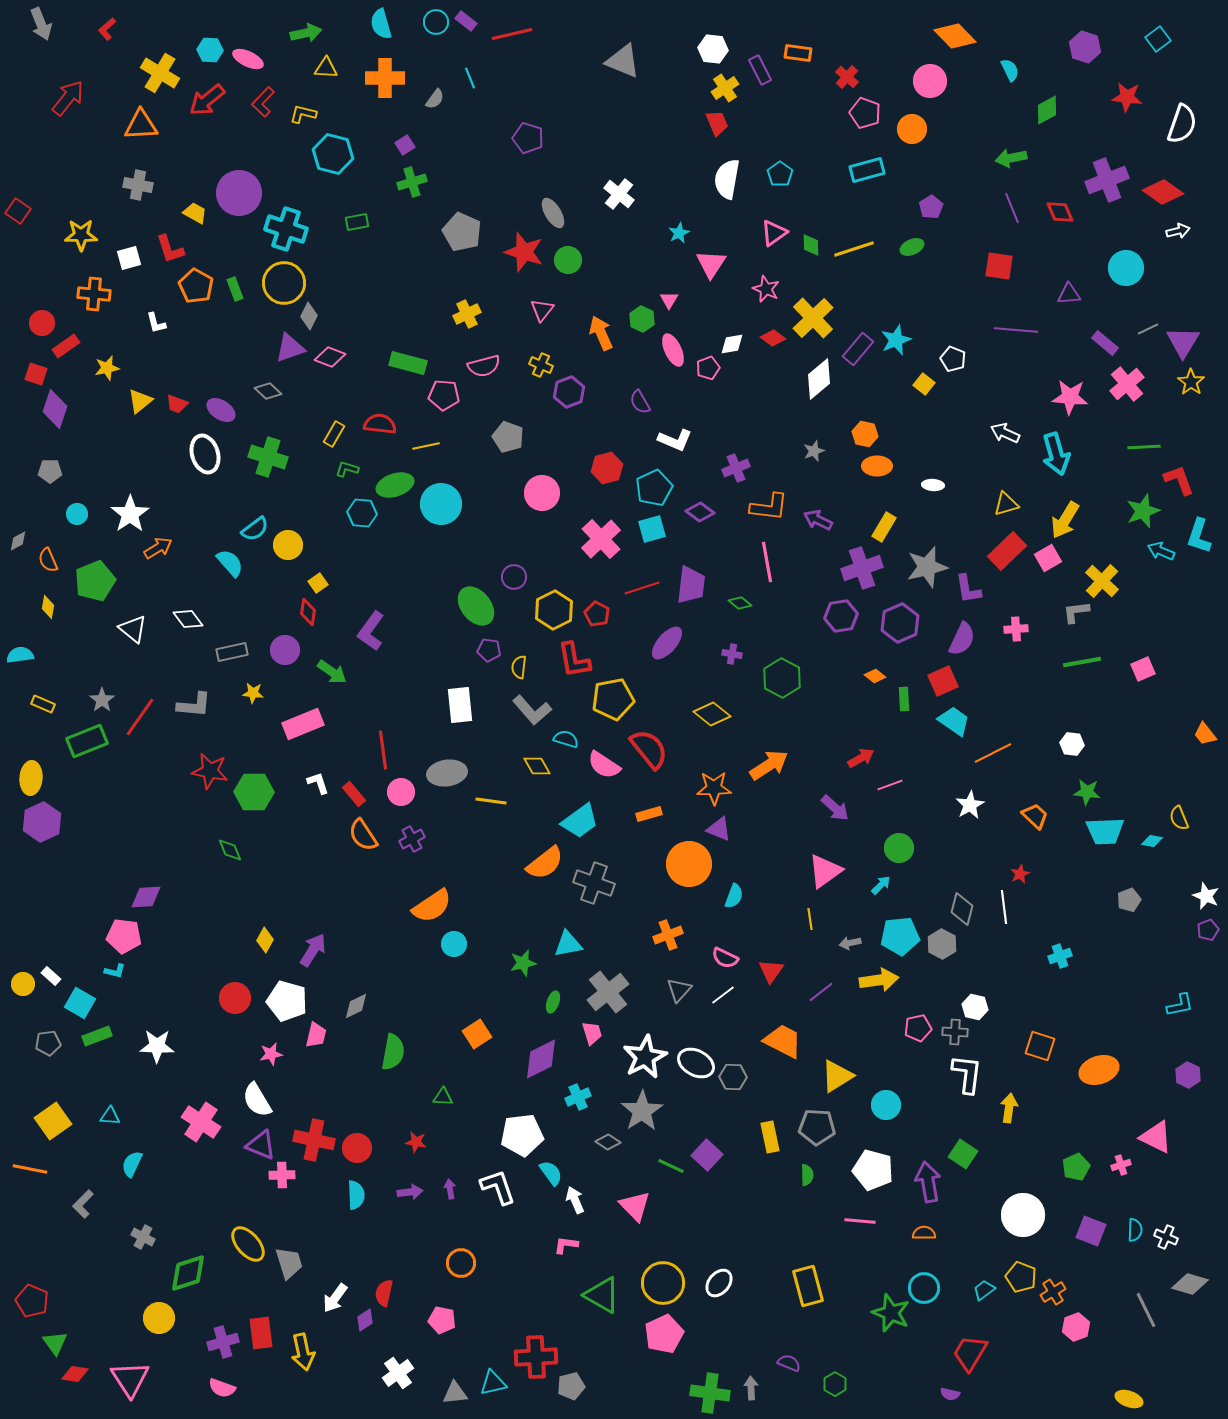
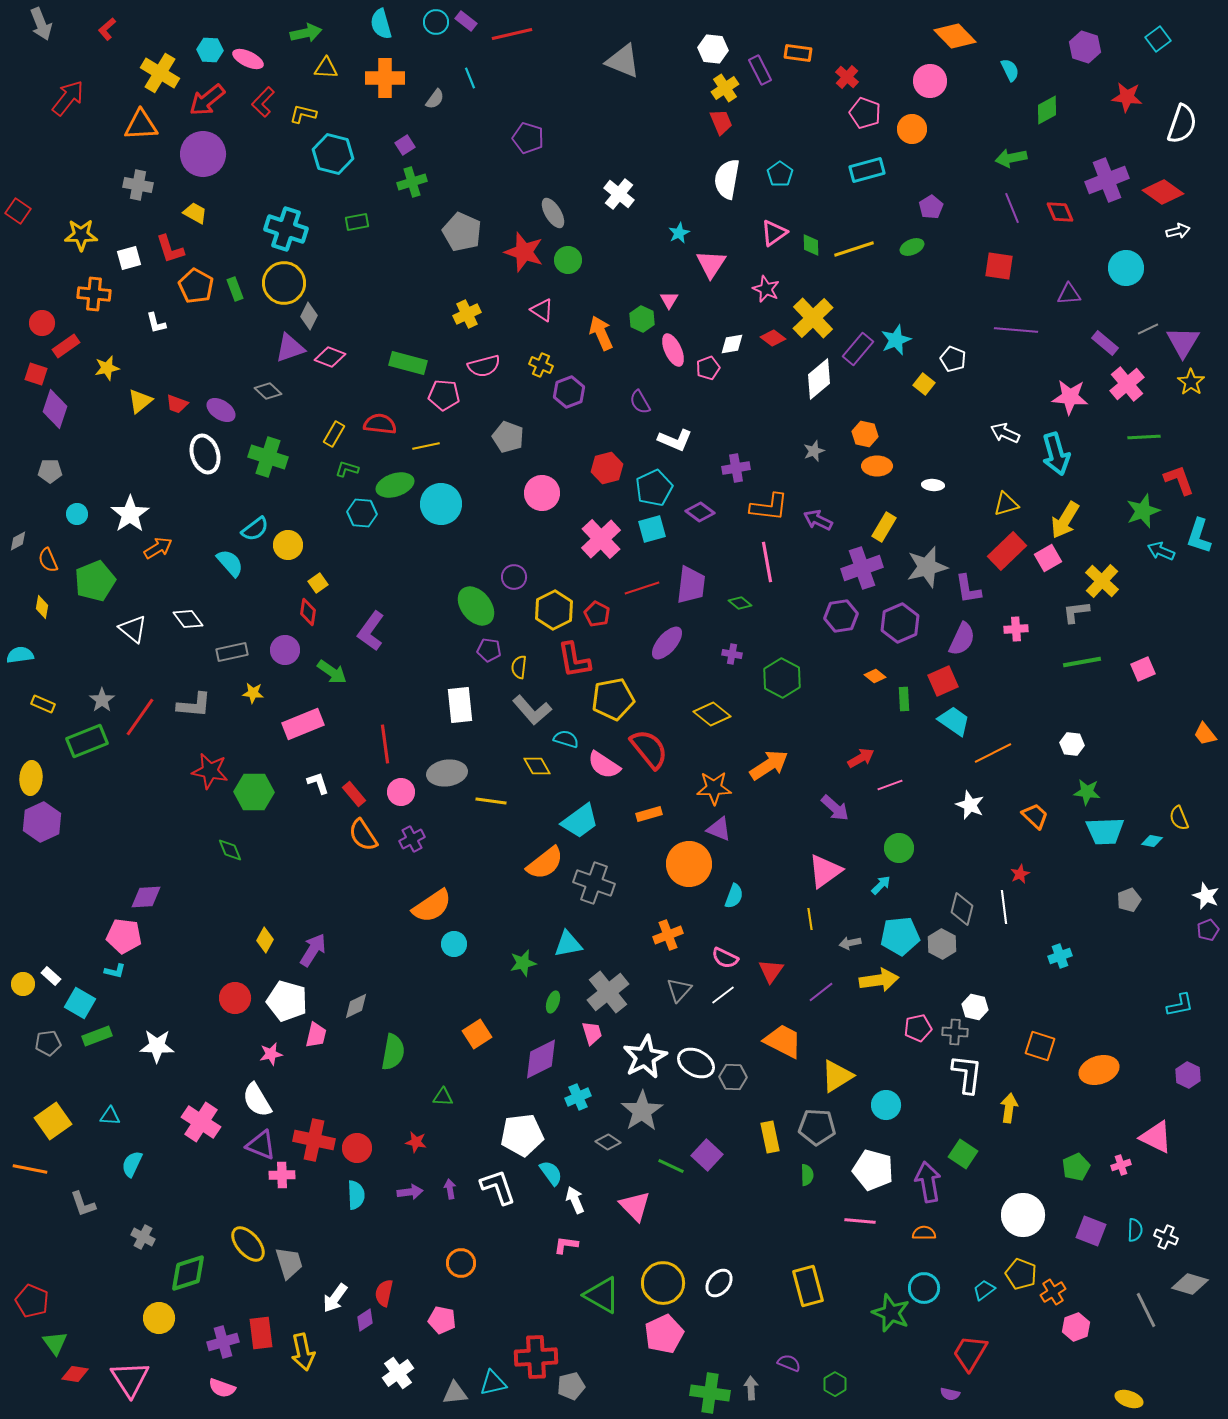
red trapezoid at (717, 123): moved 4 px right, 1 px up
purple circle at (239, 193): moved 36 px left, 39 px up
pink triangle at (542, 310): rotated 35 degrees counterclockwise
green line at (1144, 447): moved 10 px up
purple cross at (736, 468): rotated 12 degrees clockwise
yellow diamond at (48, 607): moved 6 px left
red line at (383, 750): moved 2 px right, 6 px up
white star at (970, 805): rotated 20 degrees counterclockwise
gray L-shape at (83, 1204): rotated 64 degrees counterclockwise
yellow pentagon at (1021, 1277): moved 3 px up
